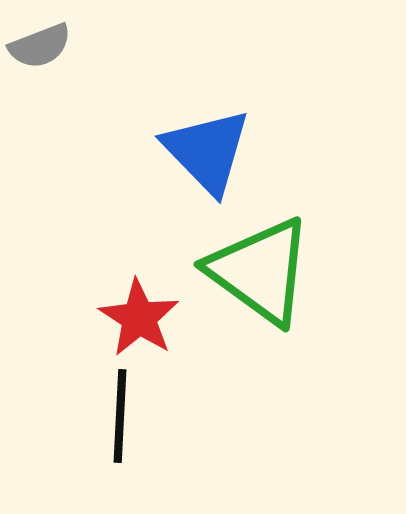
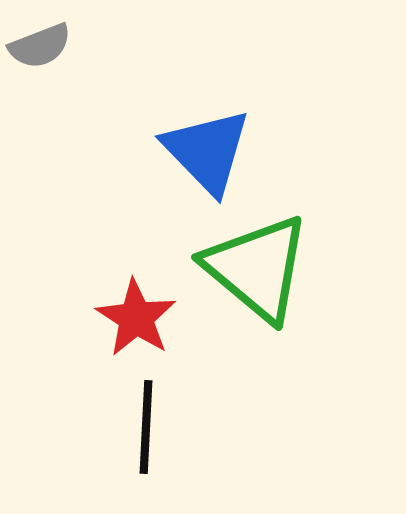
green triangle: moved 3 px left, 3 px up; rotated 4 degrees clockwise
red star: moved 3 px left
black line: moved 26 px right, 11 px down
